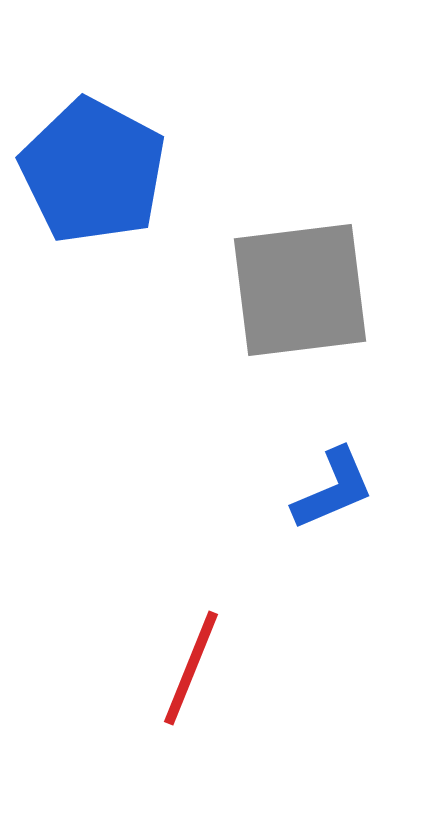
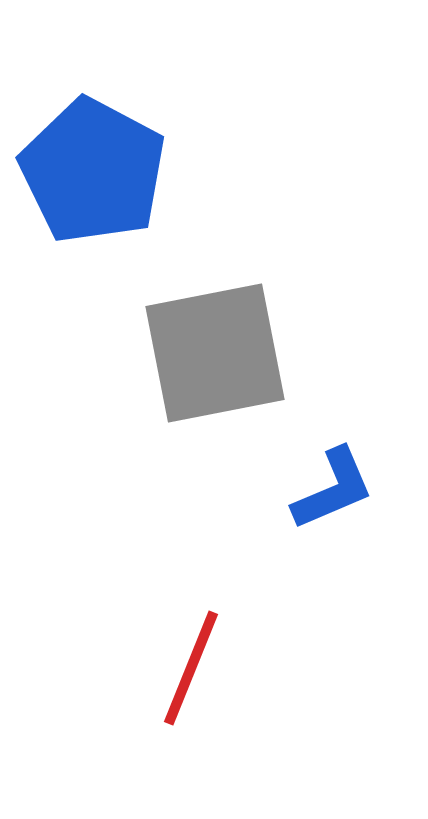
gray square: moved 85 px left, 63 px down; rotated 4 degrees counterclockwise
